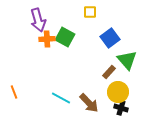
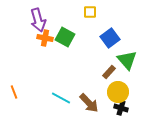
orange cross: moved 2 px left, 1 px up; rotated 14 degrees clockwise
